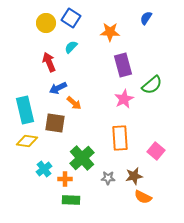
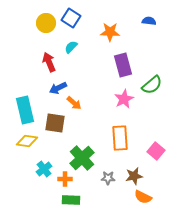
blue semicircle: moved 3 px right, 3 px down; rotated 64 degrees clockwise
